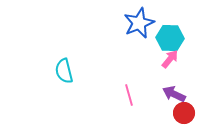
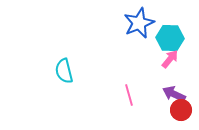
red circle: moved 3 px left, 3 px up
